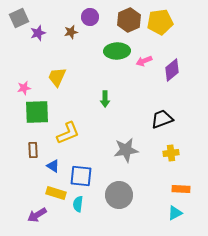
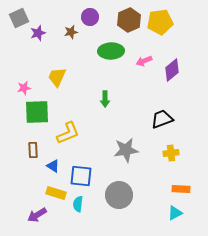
green ellipse: moved 6 px left
